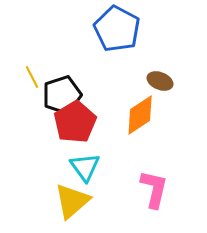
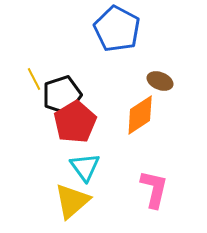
yellow line: moved 2 px right, 2 px down
